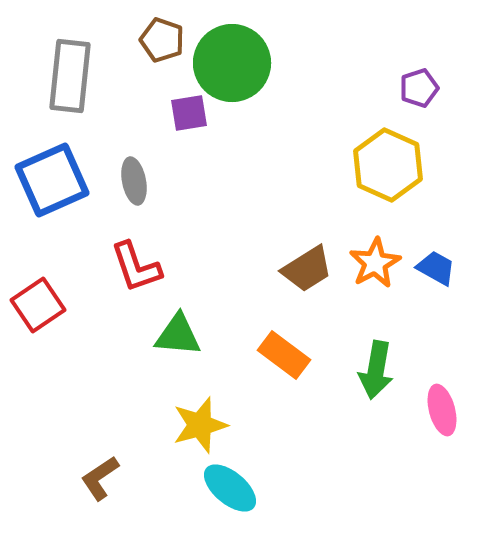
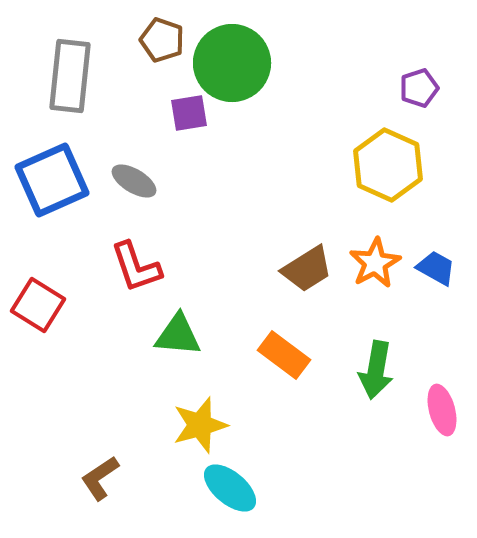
gray ellipse: rotated 48 degrees counterclockwise
red square: rotated 24 degrees counterclockwise
